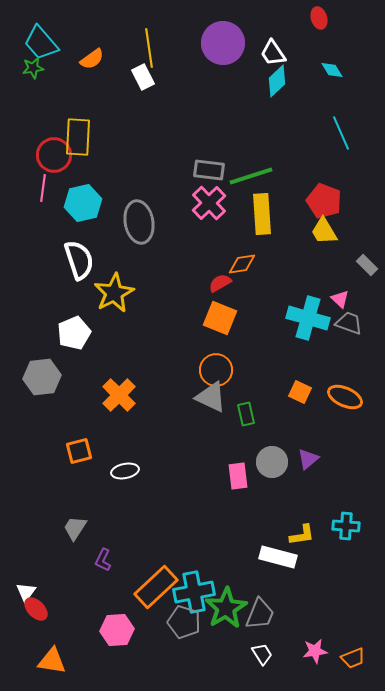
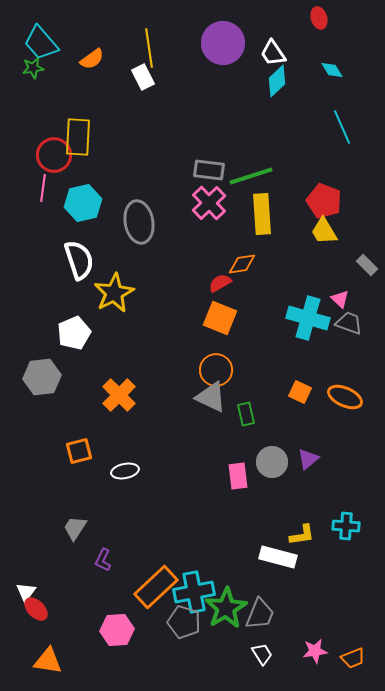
cyan line at (341, 133): moved 1 px right, 6 px up
orange triangle at (52, 661): moved 4 px left
